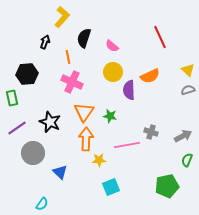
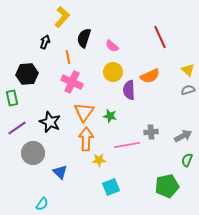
gray cross: rotated 24 degrees counterclockwise
